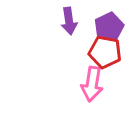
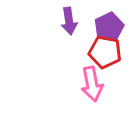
pink arrow: rotated 20 degrees counterclockwise
